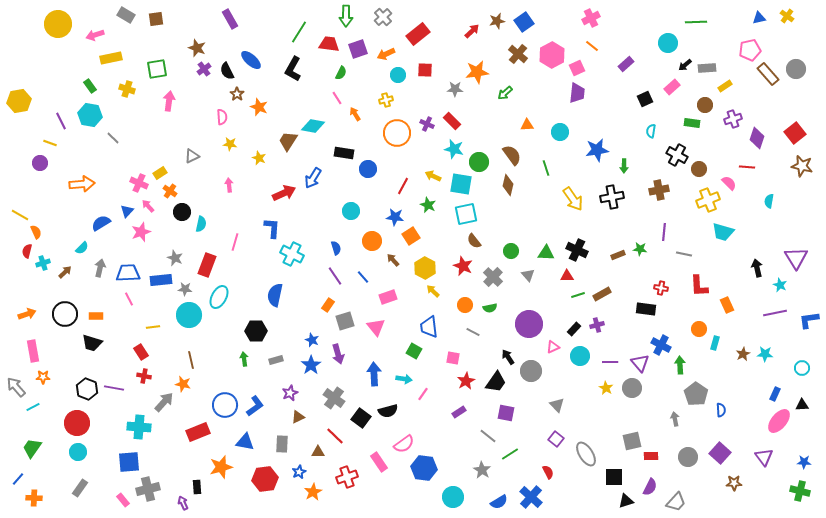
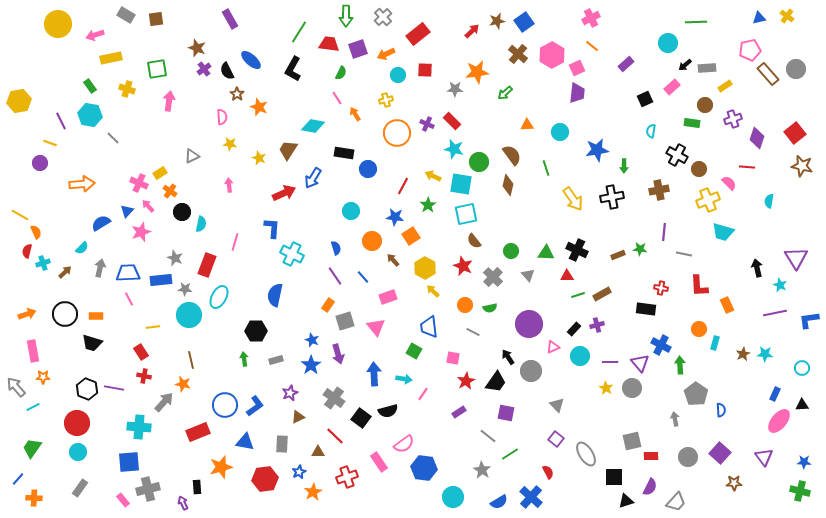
brown trapezoid at (288, 141): moved 9 px down
green star at (428, 205): rotated 14 degrees clockwise
